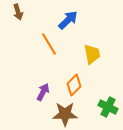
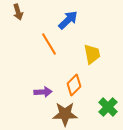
purple arrow: rotated 60 degrees clockwise
green cross: rotated 18 degrees clockwise
